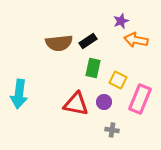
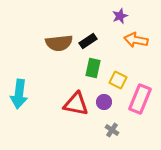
purple star: moved 1 px left, 5 px up
gray cross: rotated 24 degrees clockwise
